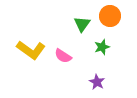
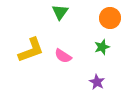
orange circle: moved 2 px down
green triangle: moved 22 px left, 12 px up
yellow L-shape: rotated 56 degrees counterclockwise
